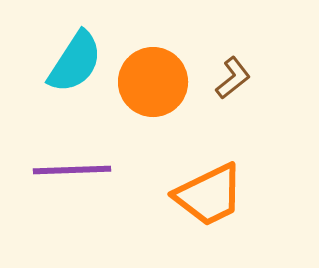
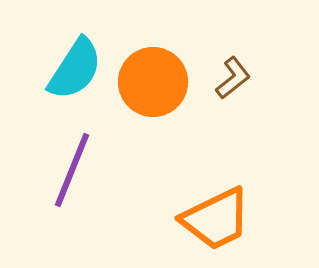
cyan semicircle: moved 7 px down
purple line: rotated 66 degrees counterclockwise
orange trapezoid: moved 7 px right, 24 px down
